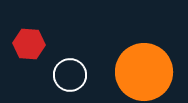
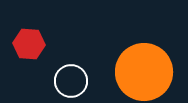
white circle: moved 1 px right, 6 px down
